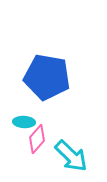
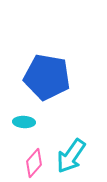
pink diamond: moved 3 px left, 24 px down
cyan arrow: rotated 81 degrees clockwise
